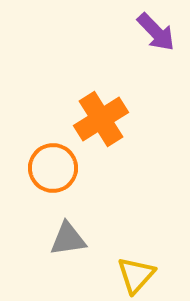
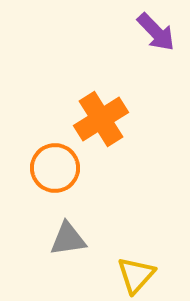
orange circle: moved 2 px right
